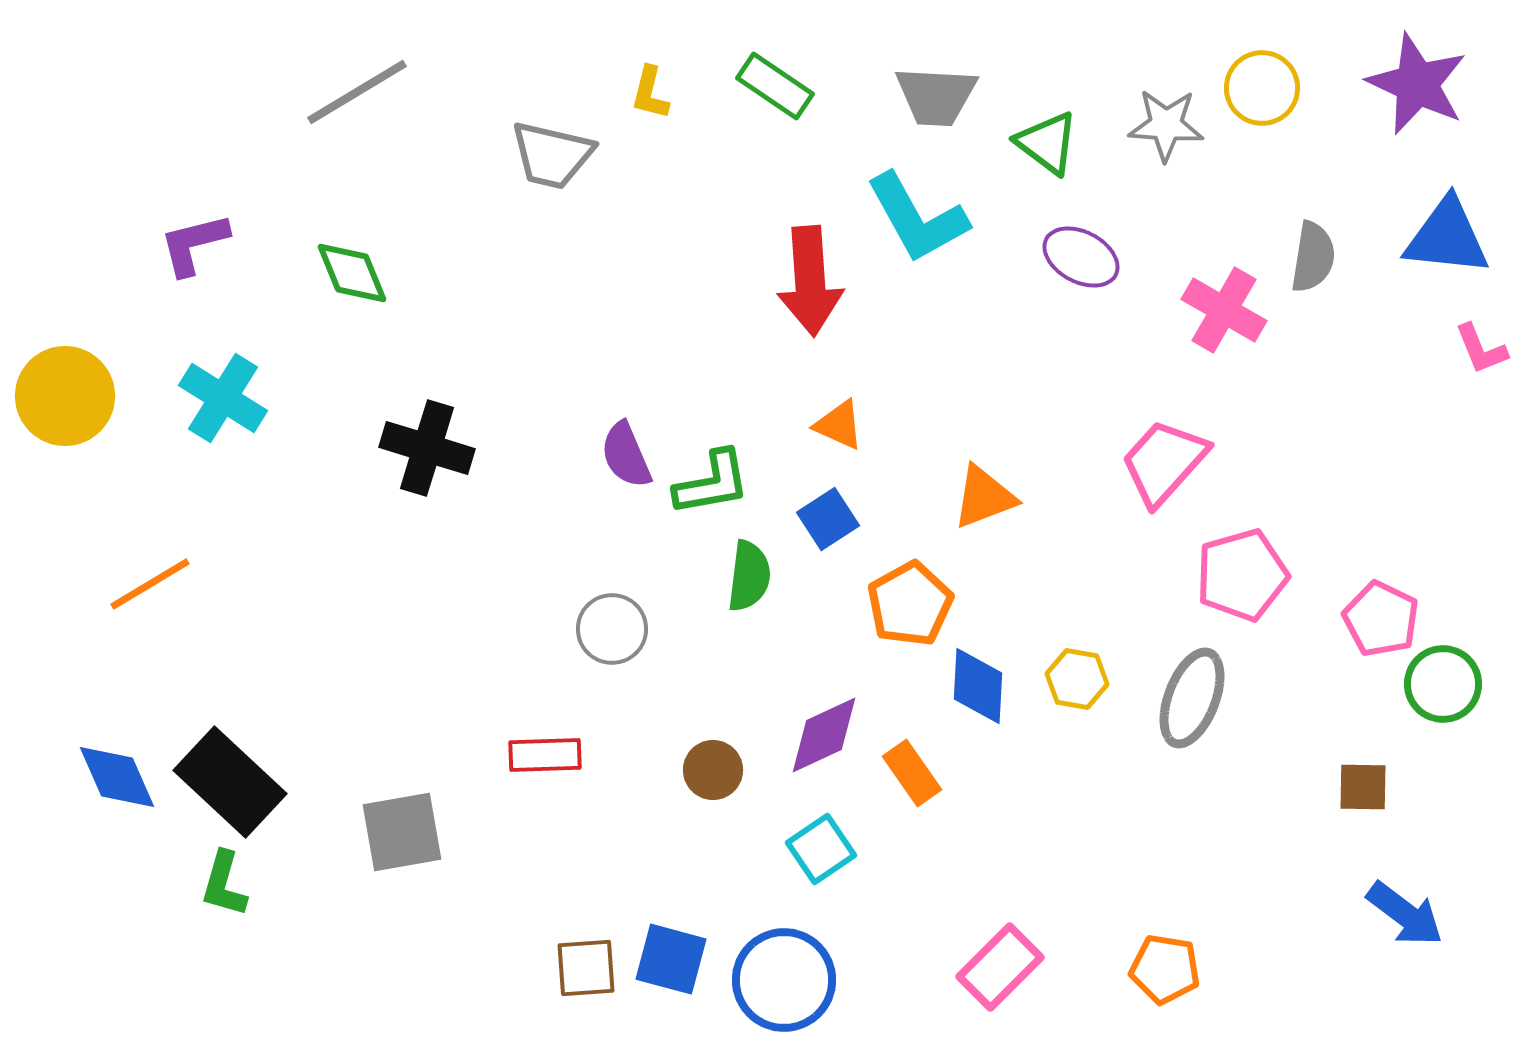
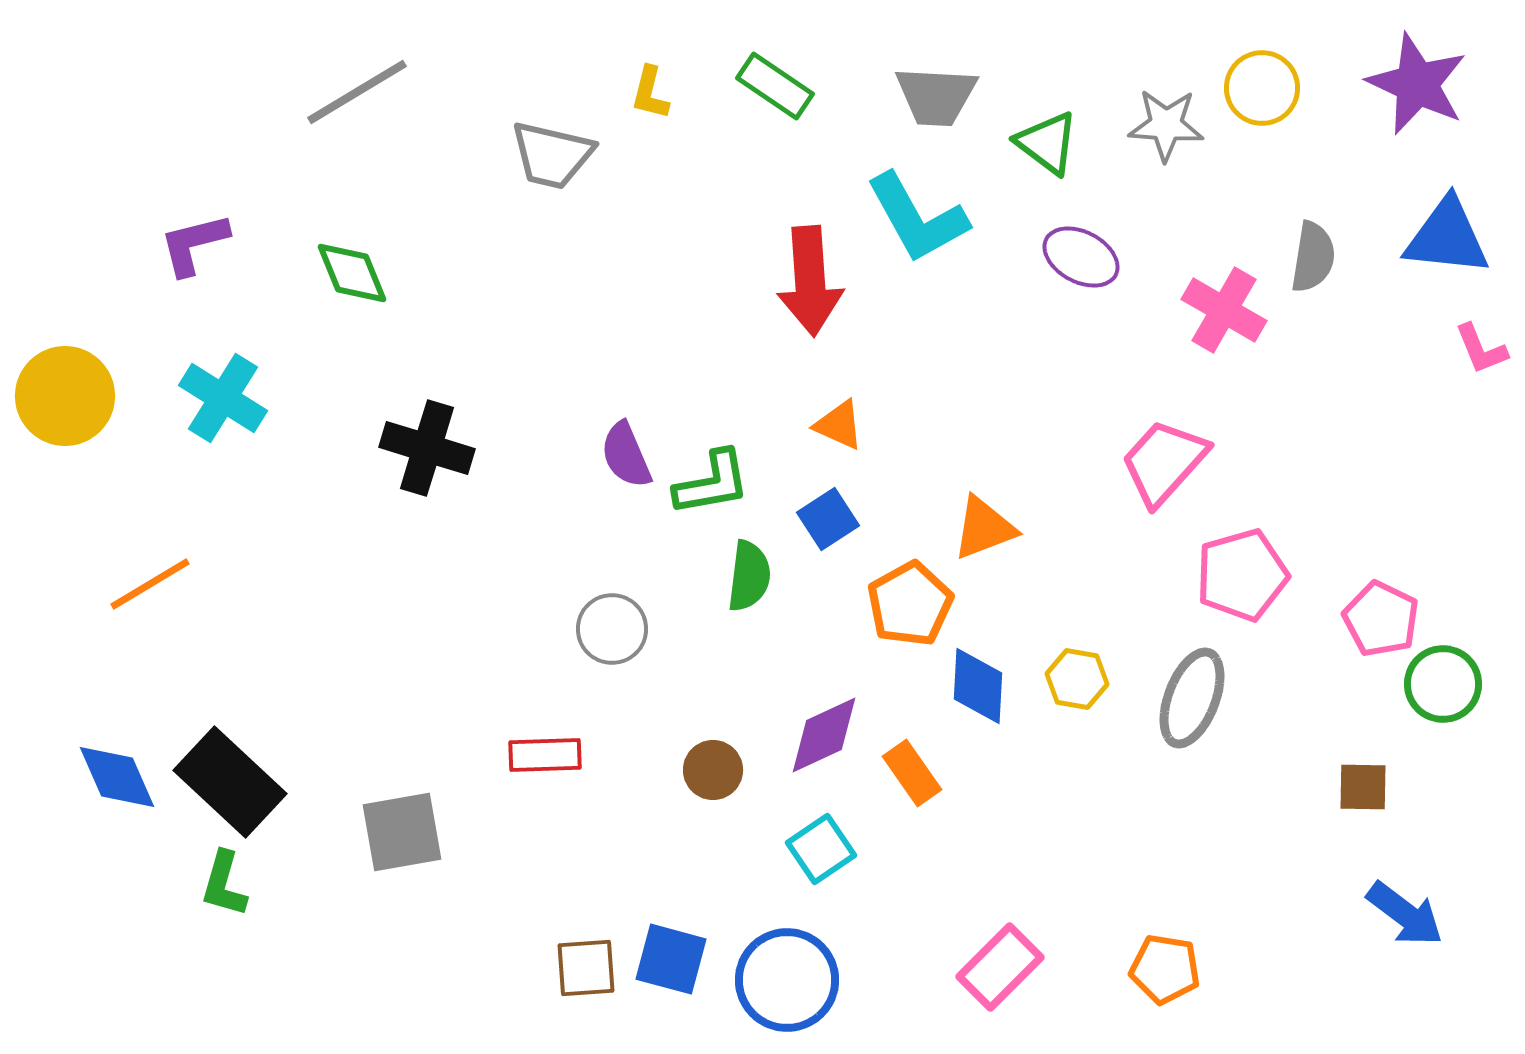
orange triangle at (984, 497): moved 31 px down
blue circle at (784, 980): moved 3 px right
